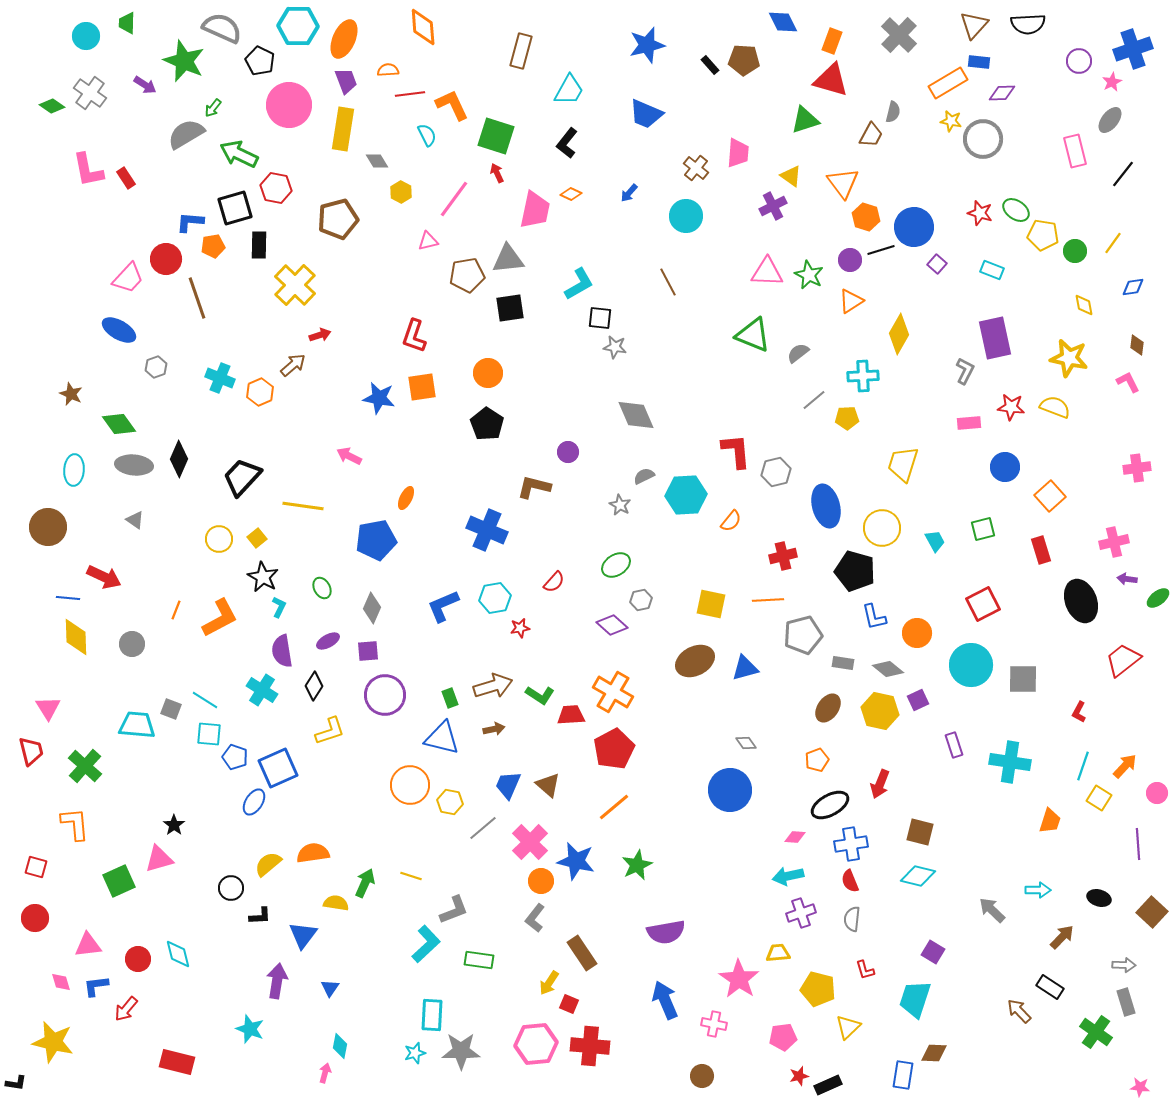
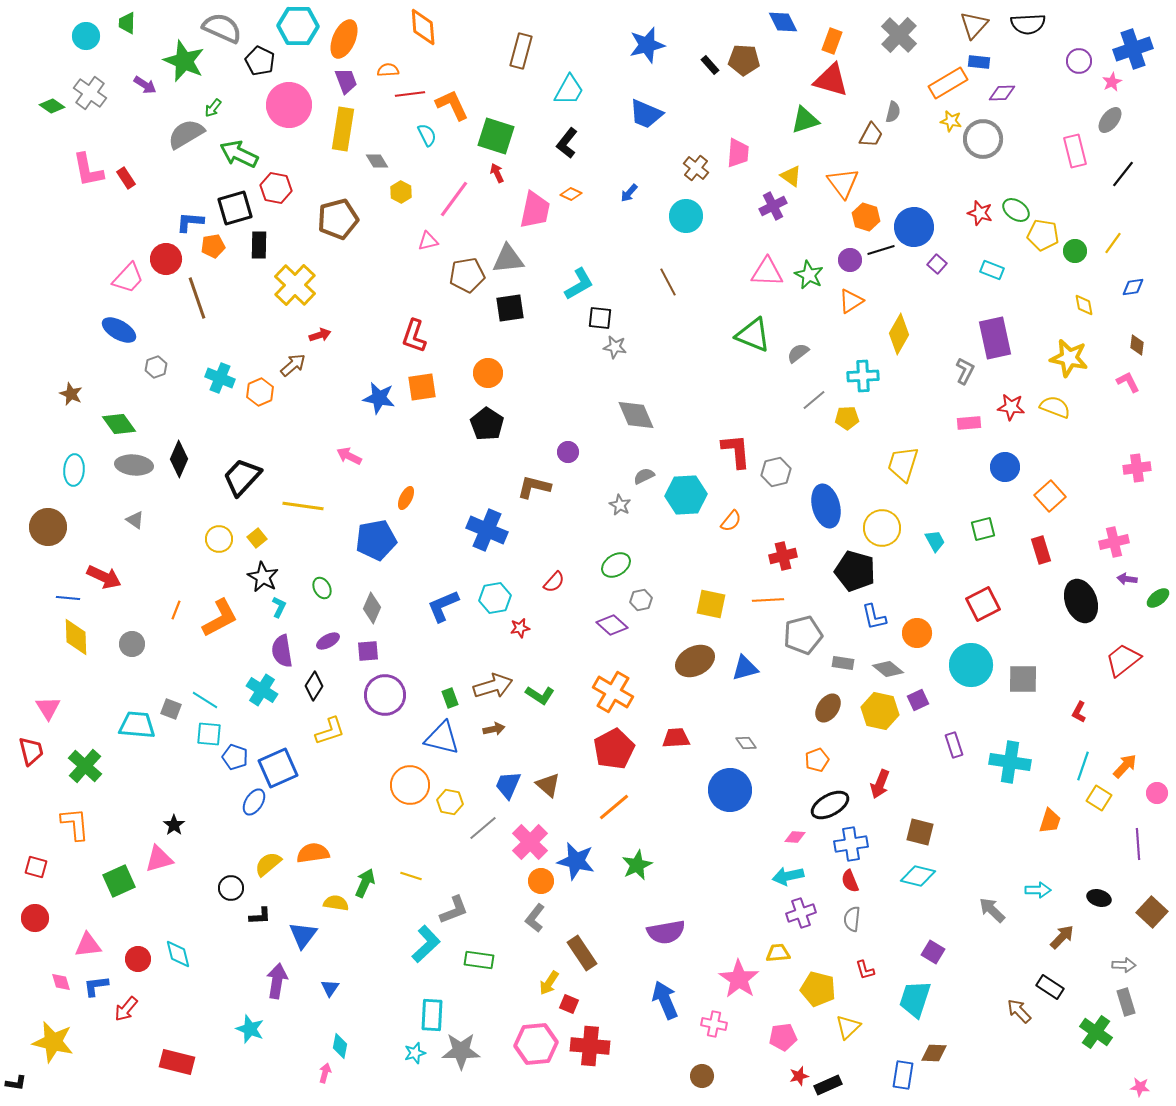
red trapezoid at (571, 715): moved 105 px right, 23 px down
